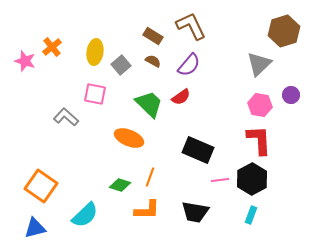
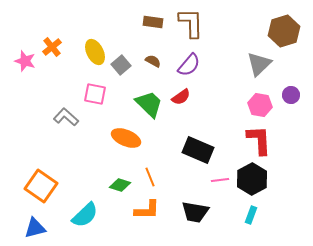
brown L-shape: moved 3 px up; rotated 24 degrees clockwise
brown rectangle: moved 14 px up; rotated 24 degrees counterclockwise
yellow ellipse: rotated 35 degrees counterclockwise
orange ellipse: moved 3 px left
orange line: rotated 42 degrees counterclockwise
